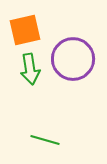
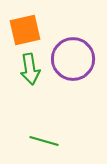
green line: moved 1 px left, 1 px down
